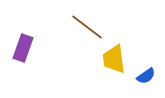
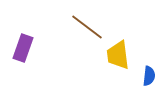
yellow trapezoid: moved 4 px right, 4 px up
blue semicircle: moved 3 px right; rotated 48 degrees counterclockwise
